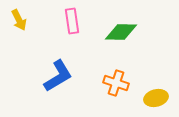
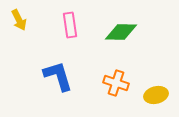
pink rectangle: moved 2 px left, 4 px down
blue L-shape: rotated 76 degrees counterclockwise
yellow ellipse: moved 3 px up
